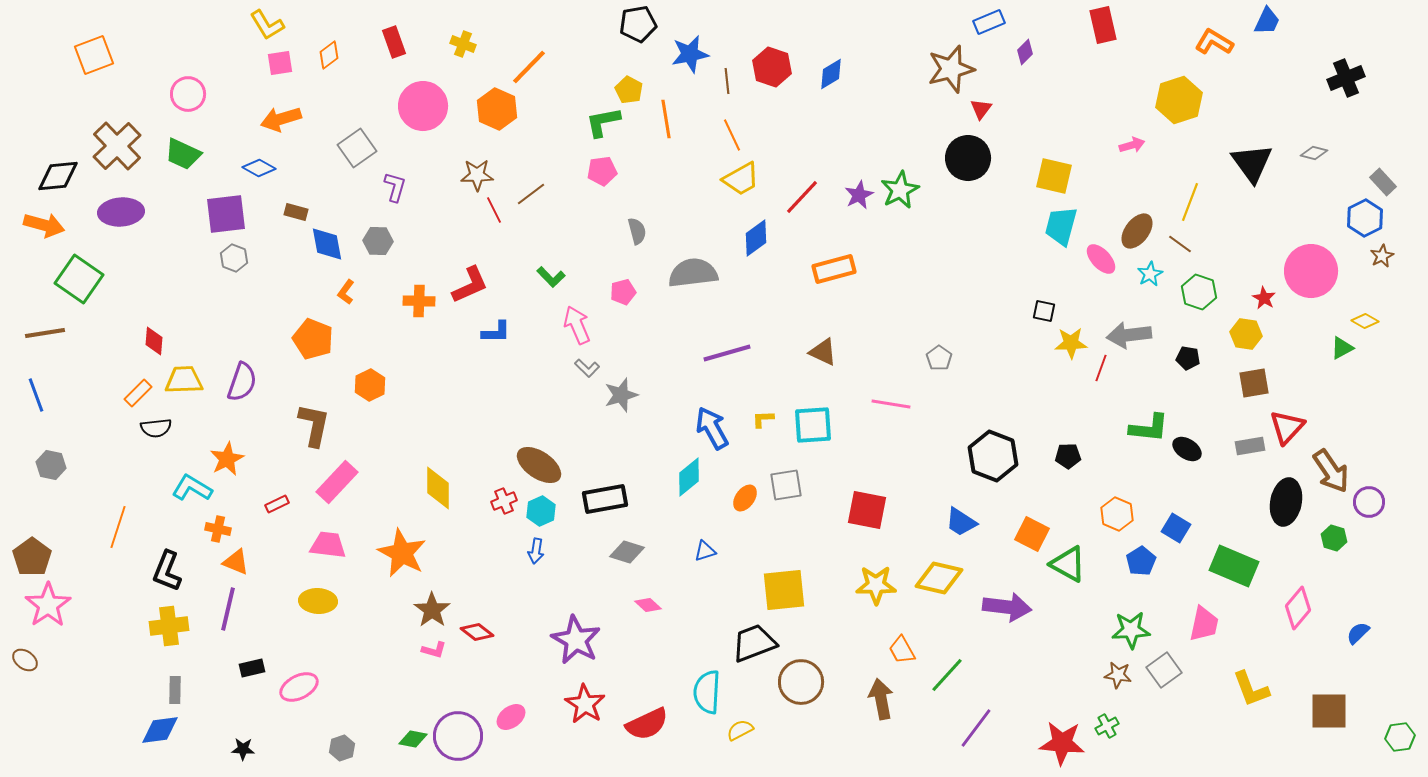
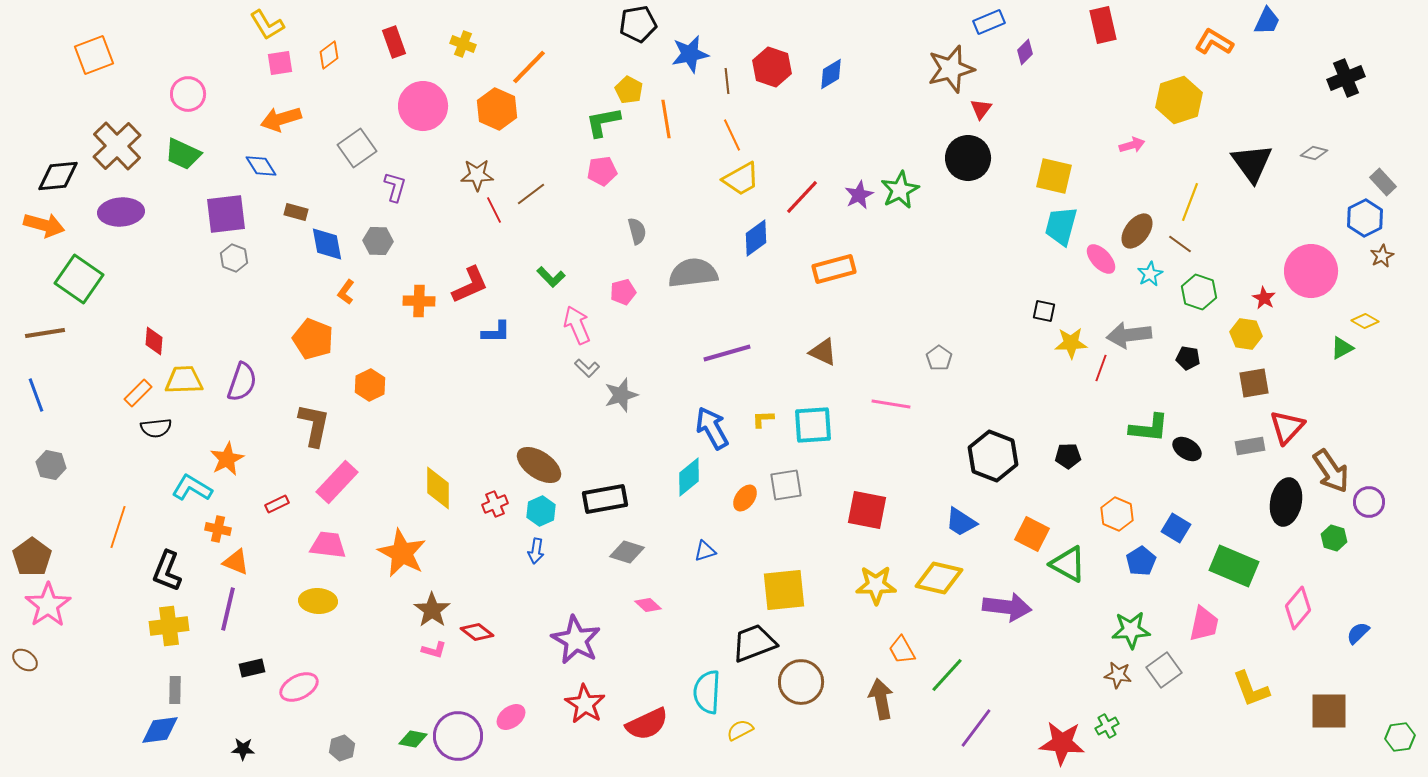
blue diamond at (259, 168): moved 2 px right, 2 px up; rotated 28 degrees clockwise
red cross at (504, 501): moved 9 px left, 3 px down
